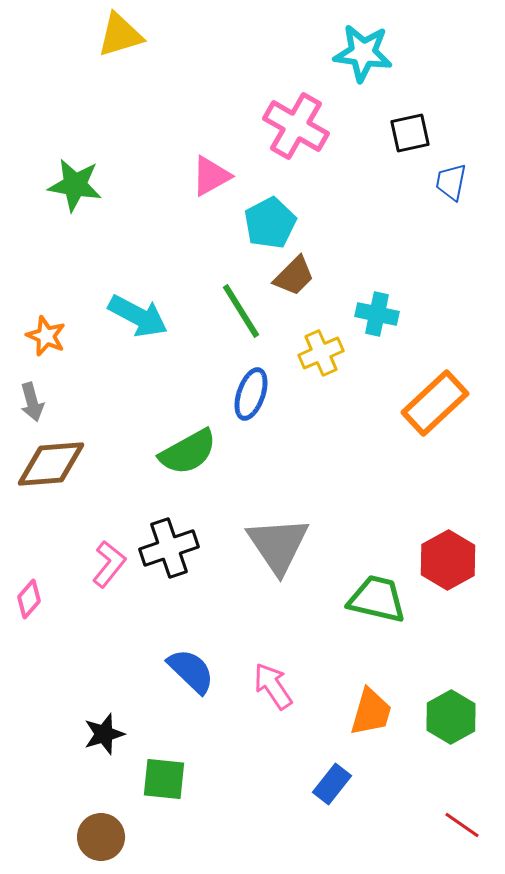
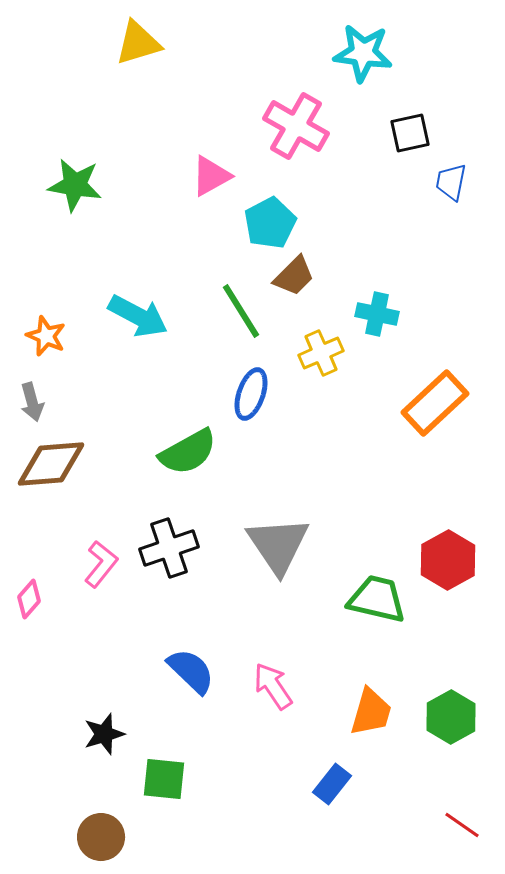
yellow triangle: moved 18 px right, 8 px down
pink L-shape: moved 8 px left
